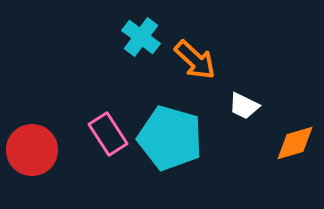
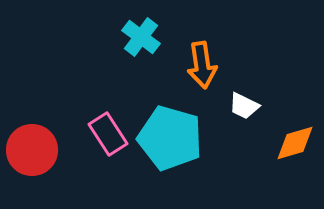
orange arrow: moved 7 px right, 5 px down; rotated 39 degrees clockwise
